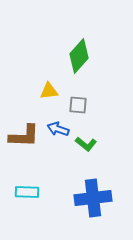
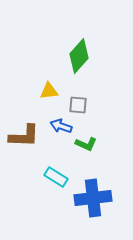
blue arrow: moved 3 px right, 3 px up
green L-shape: rotated 15 degrees counterclockwise
cyan rectangle: moved 29 px right, 15 px up; rotated 30 degrees clockwise
